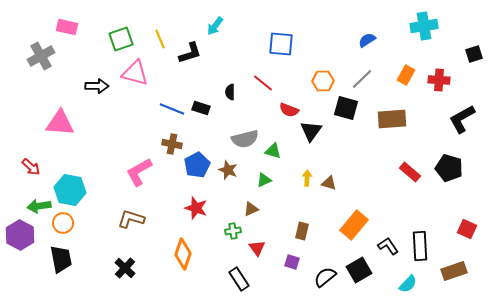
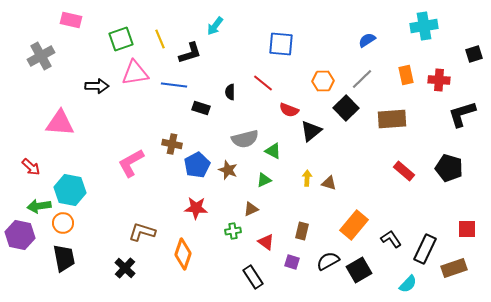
pink rectangle at (67, 27): moved 4 px right, 7 px up
pink triangle at (135, 73): rotated 24 degrees counterclockwise
orange rectangle at (406, 75): rotated 42 degrees counterclockwise
black square at (346, 108): rotated 30 degrees clockwise
blue line at (172, 109): moved 2 px right, 24 px up; rotated 15 degrees counterclockwise
black L-shape at (462, 119): moved 5 px up; rotated 12 degrees clockwise
black triangle at (311, 131): rotated 15 degrees clockwise
green triangle at (273, 151): rotated 12 degrees clockwise
pink L-shape at (139, 172): moved 8 px left, 9 px up
red rectangle at (410, 172): moved 6 px left, 1 px up
red star at (196, 208): rotated 15 degrees counterclockwise
brown L-shape at (131, 219): moved 11 px right, 13 px down
red square at (467, 229): rotated 24 degrees counterclockwise
purple hexagon at (20, 235): rotated 16 degrees counterclockwise
black L-shape at (388, 246): moved 3 px right, 7 px up
black rectangle at (420, 246): moved 5 px right, 3 px down; rotated 28 degrees clockwise
red triangle at (257, 248): moved 9 px right, 6 px up; rotated 18 degrees counterclockwise
black trapezoid at (61, 259): moved 3 px right, 1 px up
brown rectangle at (454, 271): moved 3 px up
black semicircle at (325, 277): moved 3 px right, 16 px up; rotated 10 degrees clockwise
black rectangle at (239, 279): moved 14 px right, 2 px up
